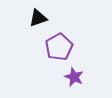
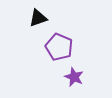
purple pentagon: rotated 20 degrees counterclockwise
